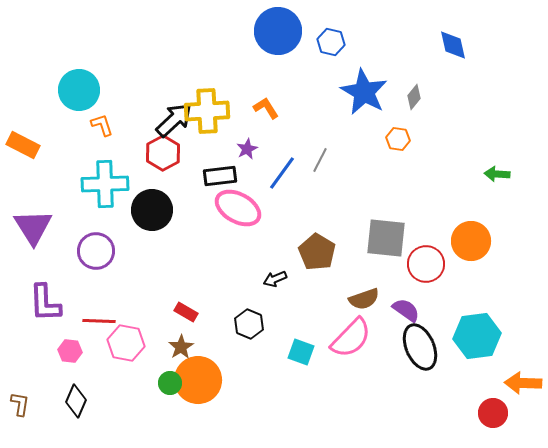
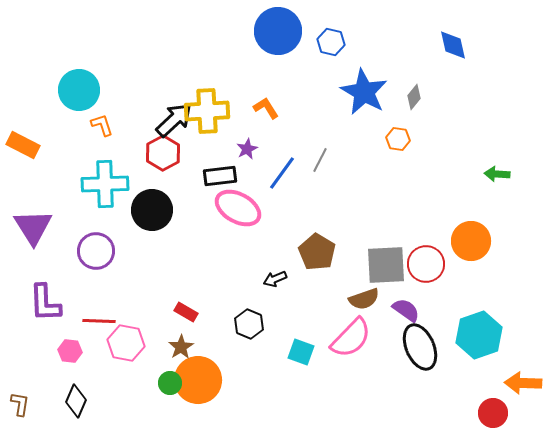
gray square at (386, 238): moved 27 px down; rotated 9 degrees counterclockwise
cyan hexagon at (477, 336): moved 2 px right, 1 px up; rotated 12 degrees counterclockwise
